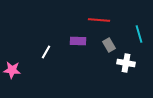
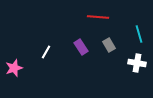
red line: moved 1 px left, 3 px up
purple rectangle: moved 3 px right, 6 px down; rotated 56 degrees clockwise
white cross: moved 11 px right
pink star: moved 2 px right, 2 px up; rotated 24 degrees counterclockwise
